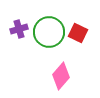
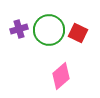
green circle: moved 2 px up
pink diamond: rotated 8 degrees clockwise
